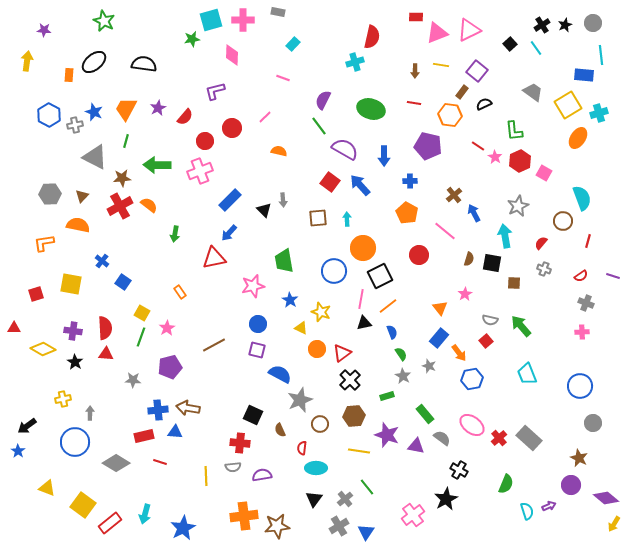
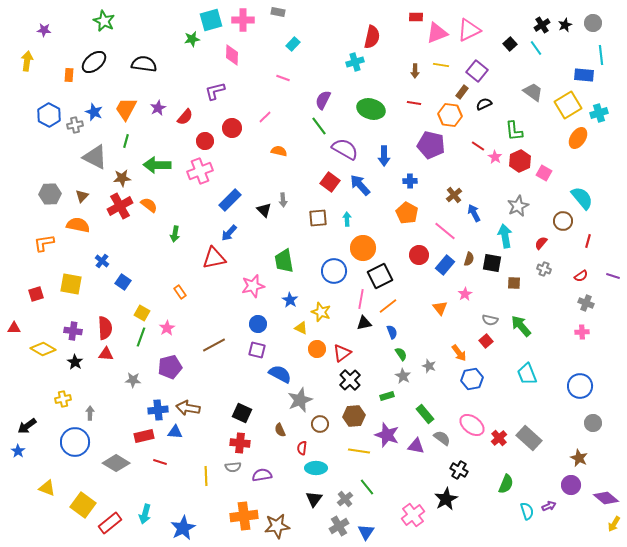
purple pentagon at (428, 146): moved 3 px right, 1 px up
cyan semicircle at (582, 198): rotated 20 degrees counterclockwise
blue rectangle at (439, 338): moved 6 px right, 73 px up
black square at (253, 415): moved 11 px left, 2 px up
